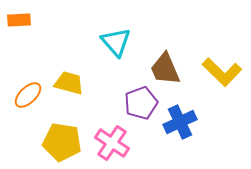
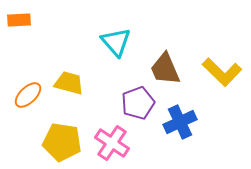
purple pentagon: moved 3 px left
